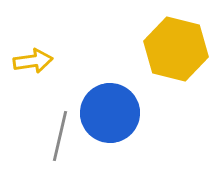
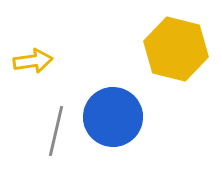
blue circle: moved 3 px right, 4 px down
gray line: moved 4 px left, 5 px up
